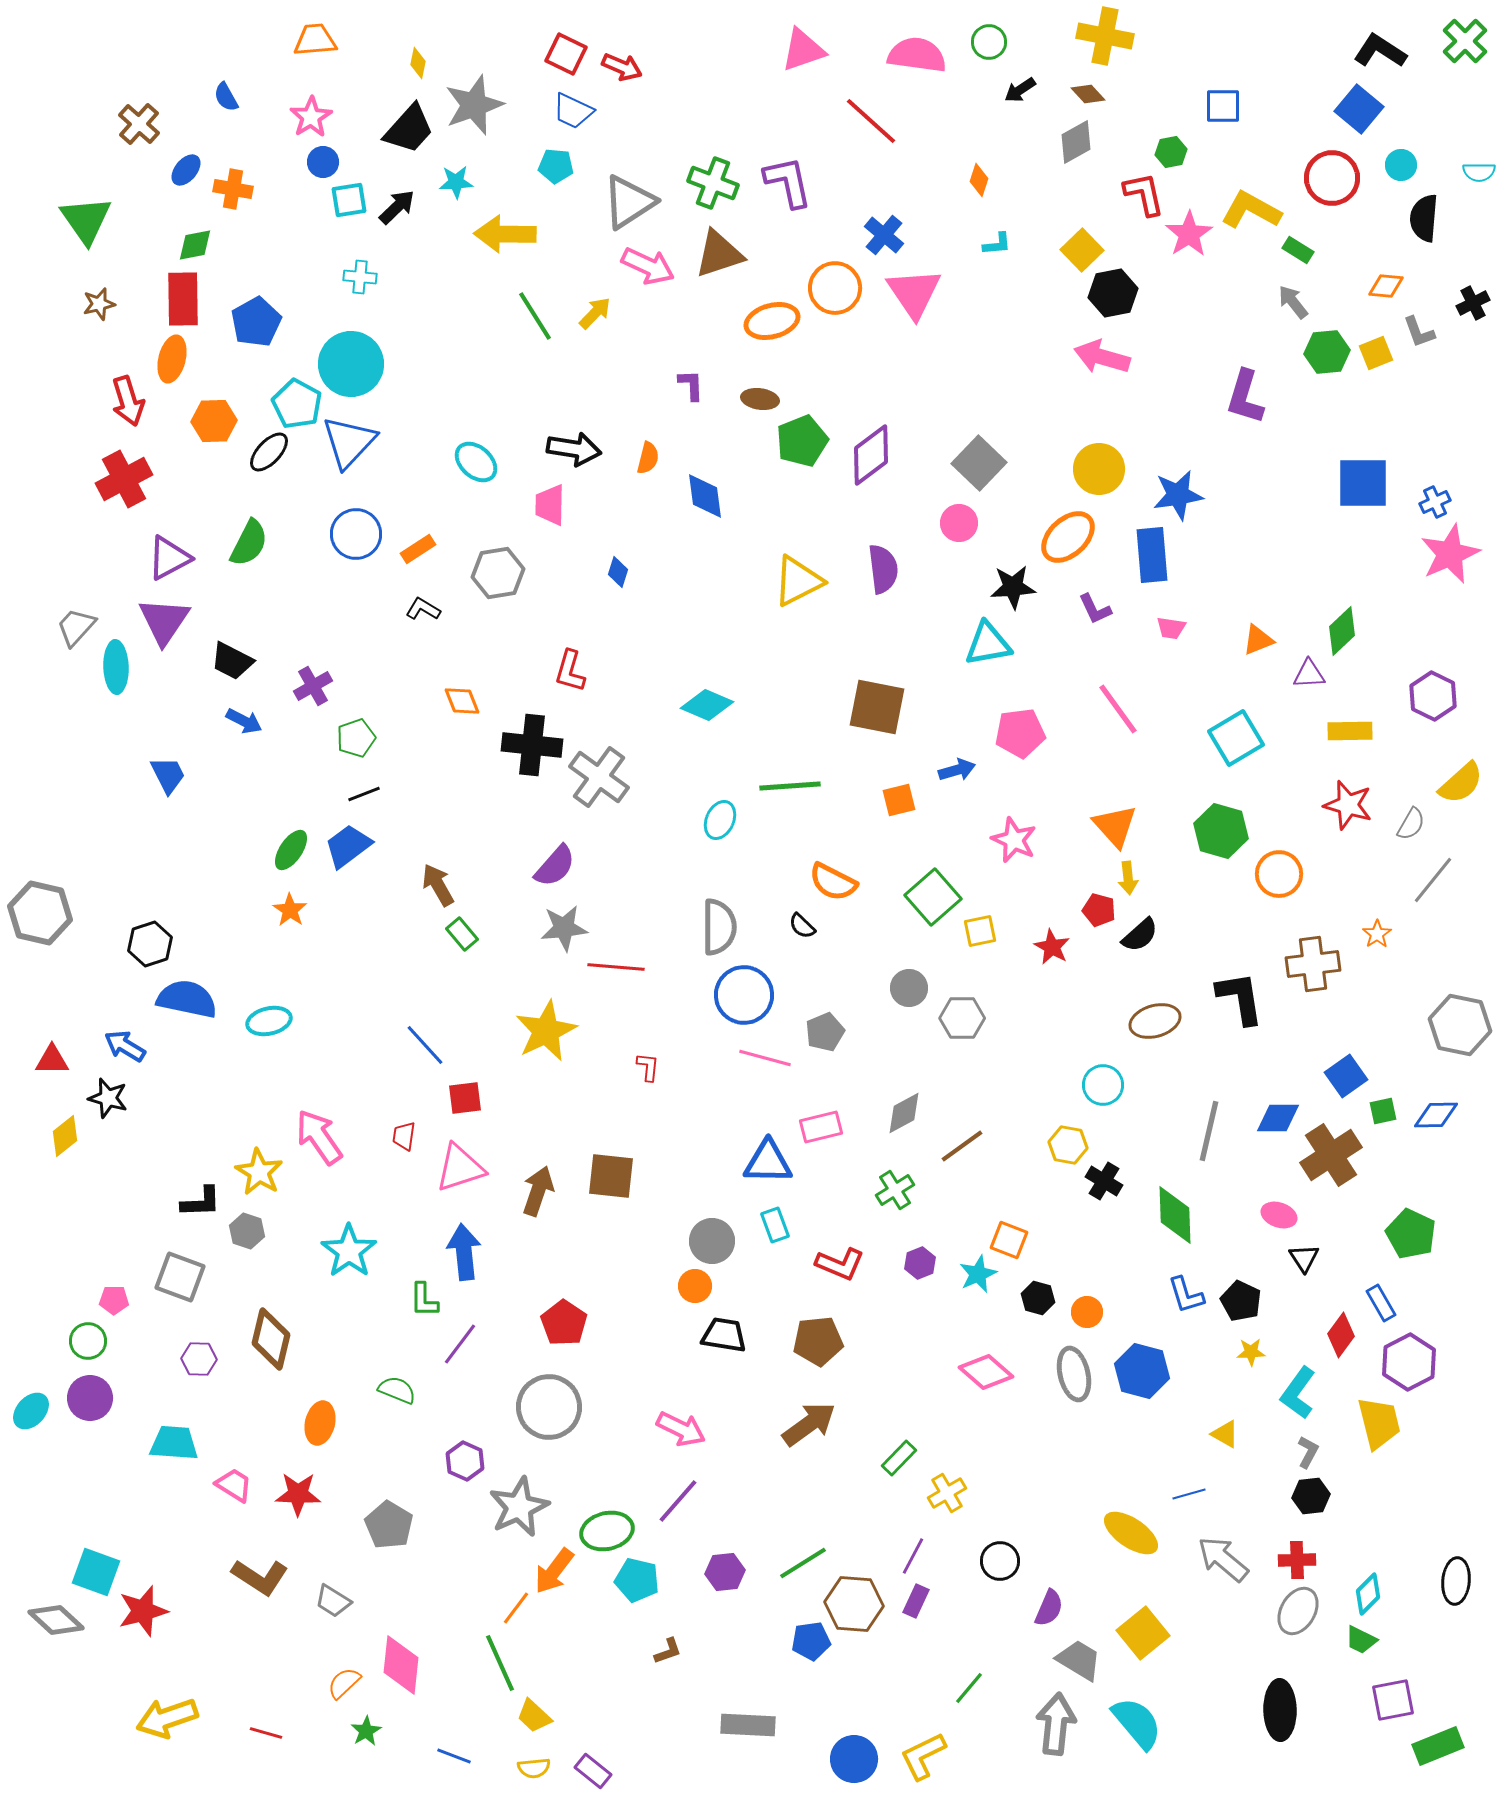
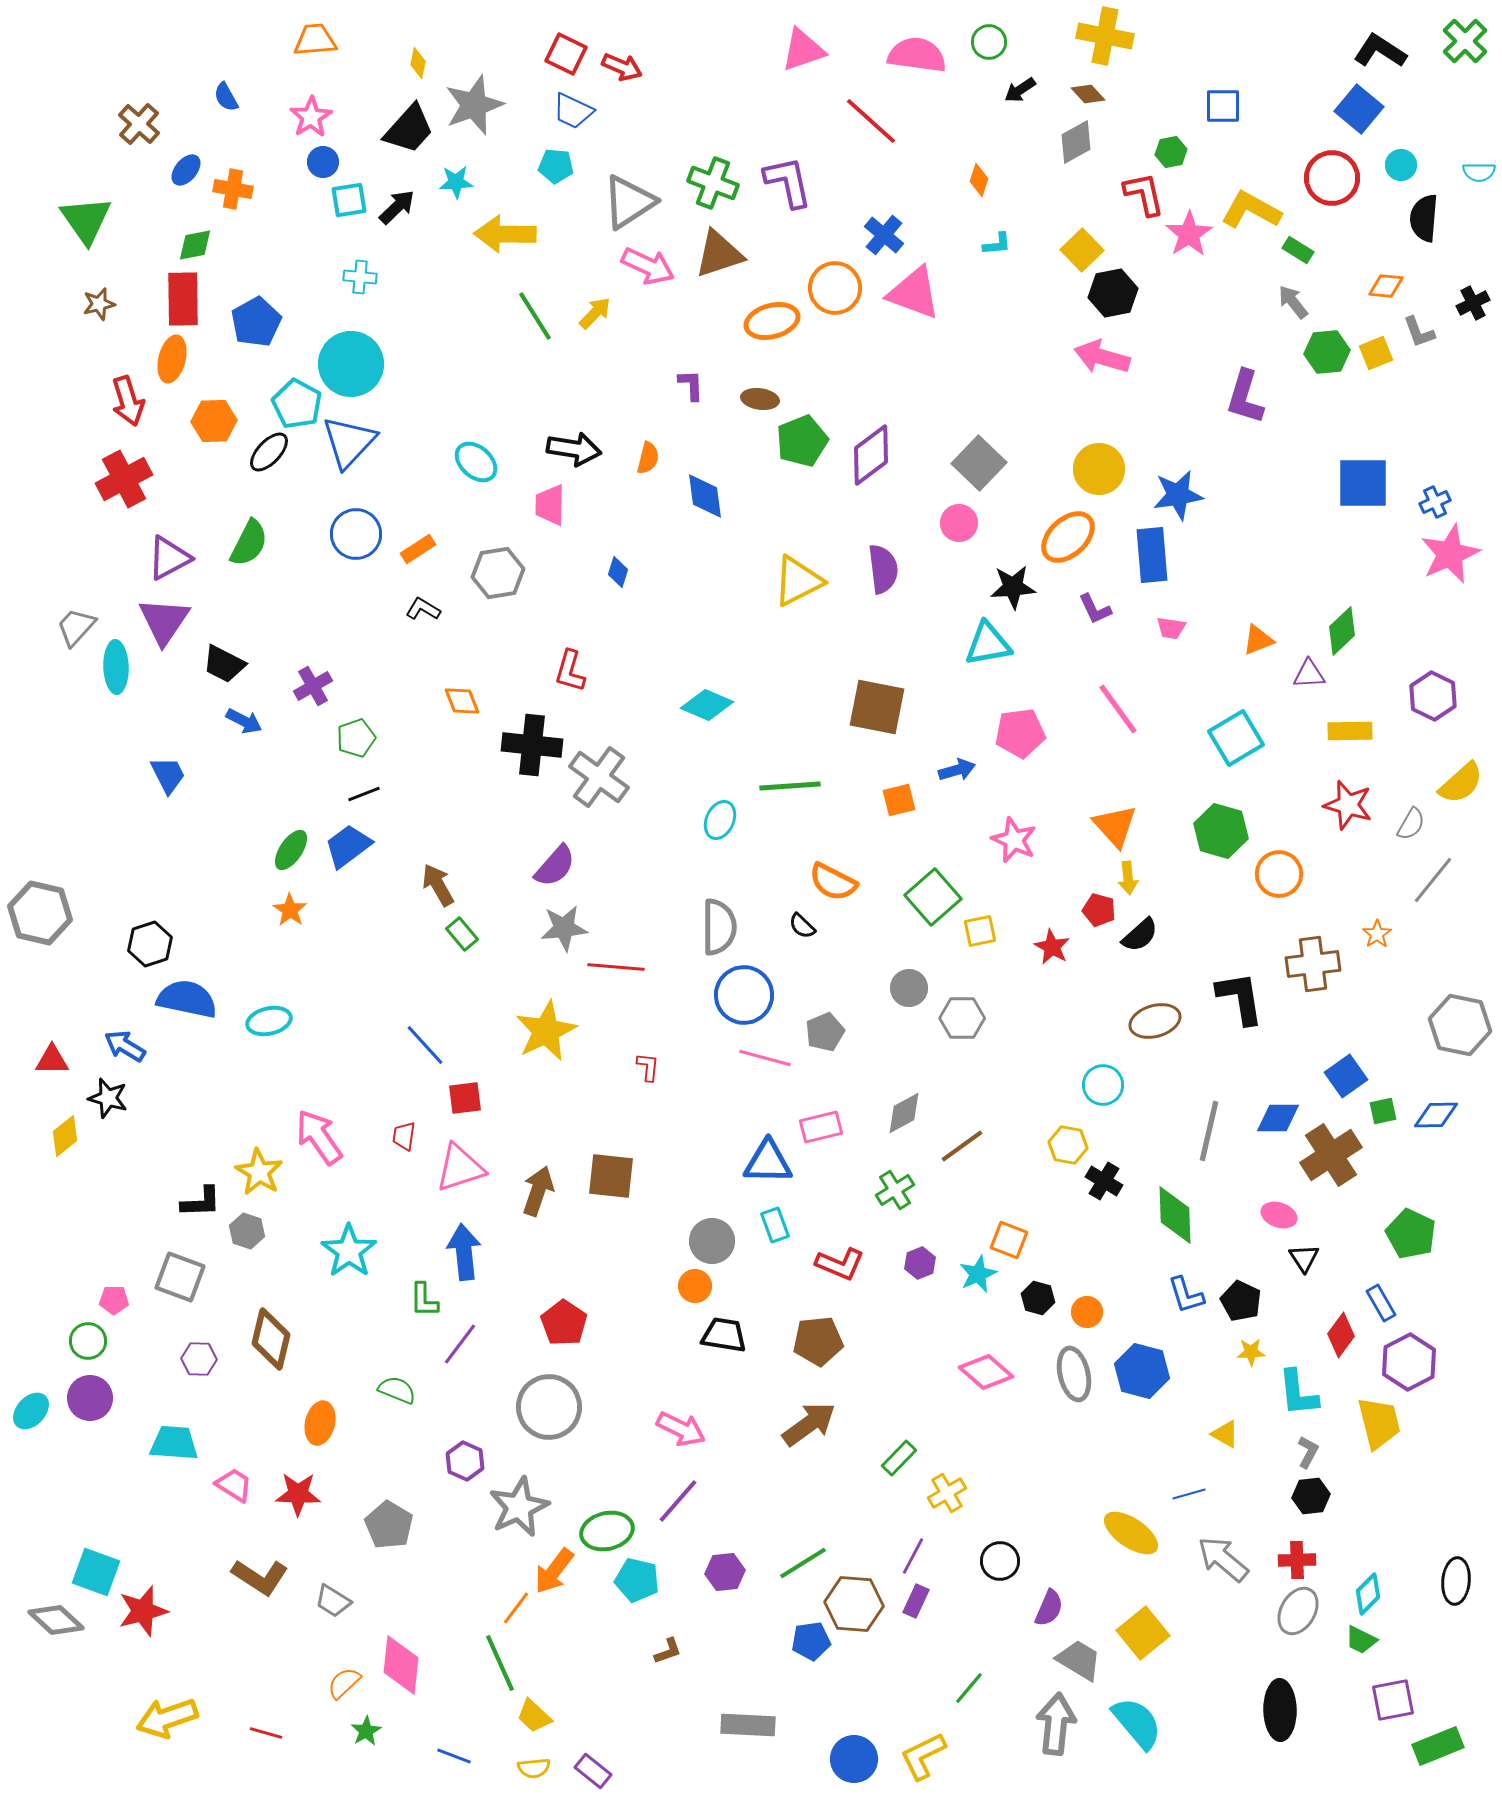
pink triangle at (914, 293): rotated 36 degrees counterclockwise
black trapezoid at (232, 661): moved 8 px left, 3 px down
cyan L-shape at (1298, 1393): rotated 42 degrees counterclockwise
